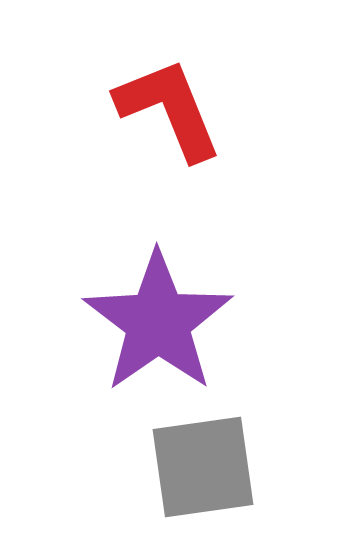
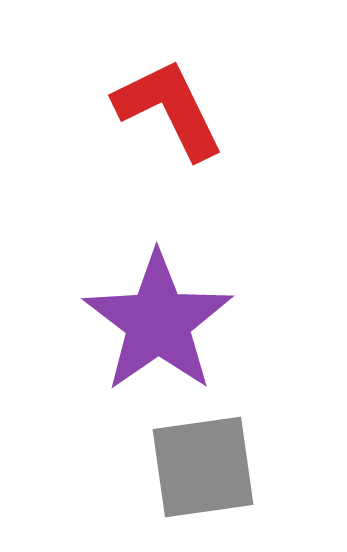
red L-shape: rotated 4 degrees counterclockwise
